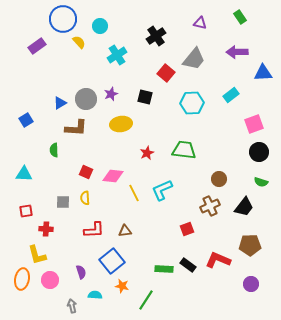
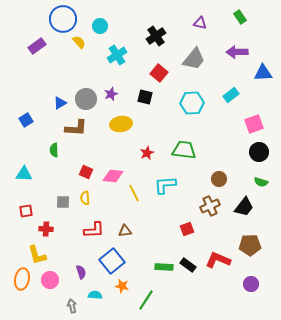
red square at (166, 73): moved 7 px left
cyan L-shape at (162, 190): moved 3 px right, 5 px up; rotated 20 degrees clockwise
green rectangle at (164, 269): moved 2 px up
